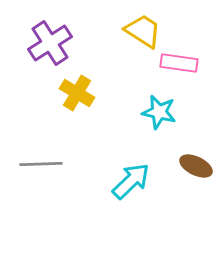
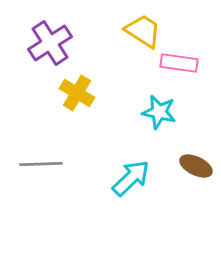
cyan arrow: moved 3 px up
